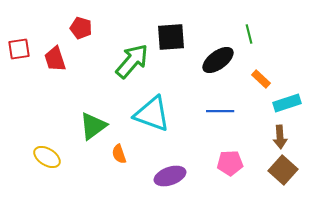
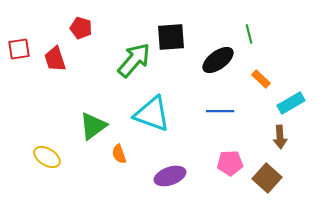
green arrow: moved 2 px right, 1 px up
cyan rectangle: moved 4 px right; rotated 12 degrees counterclockwise
brown square: moved 16 px left, 8 px down
